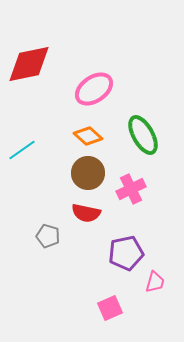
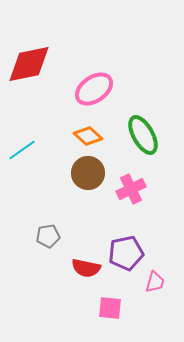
red semicircle: moved 55 px down
gray pentagon: rotated 25 degrees counterclockwise
pink square: rotated 30 degrees clockwise
